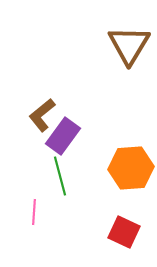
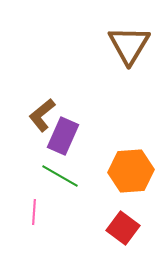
purple rectangle: rotated 12 degrees counterclockwise
orange hexagon: moved 3 px down
green line: rotated 45 degrees counterclockwise
red square: moved 1 px left, 4 px up; rotated 12 degrees clockwise
